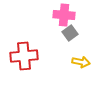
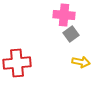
gray square: moved 1 px right, 1 px down
red cross: moved 7 px left, 7 px down
